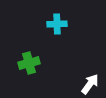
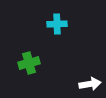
white arrow: rotated 45 degrees clockwise
